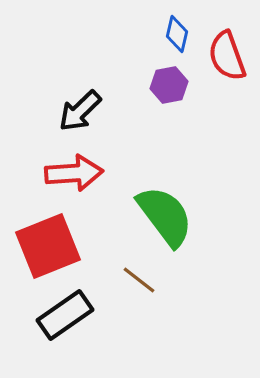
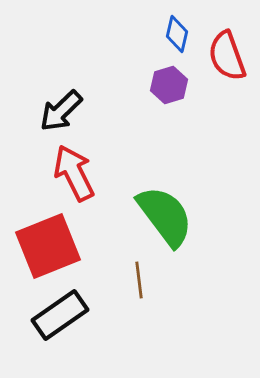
purple hexagon: rotated 6 degrees counterclockwise
black arrow: moved 19 px left
red arrow: rotated 112 degrees counterclockwise
brown line: rotated 45 degrees clockwise
black rectangle: moved 5 px left
